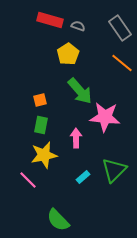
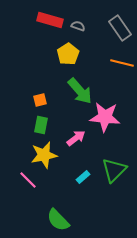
orange line: rotated 25 degrees counterclockwise
pink arrow: rotated 54 degrees clockwise
